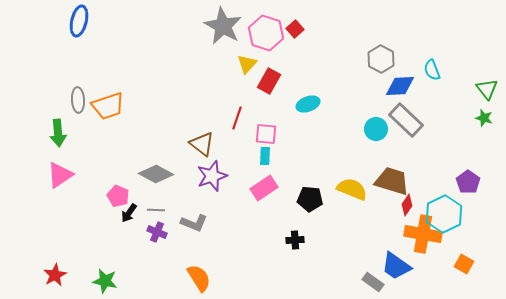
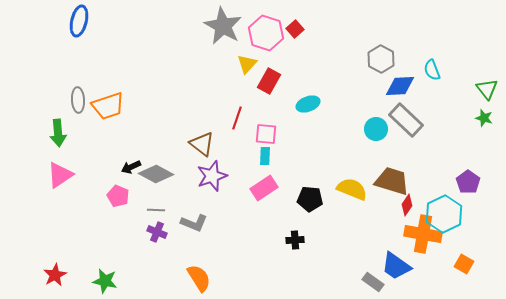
black arrow at (129, 213): moved 2 px right, 46 px up; rotated 30 degrees clockwise
